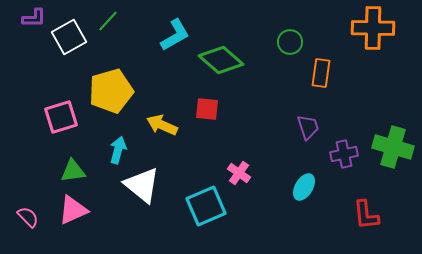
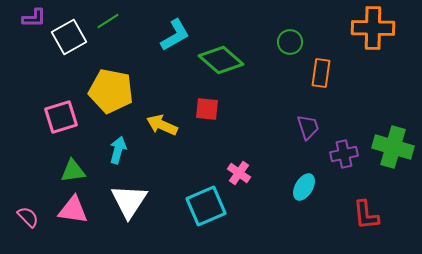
green line: rotated 15 degrees clockwise
yellow pentagon: rotated 27 degrees clockwise
white triangle: moved 13 px left, 16 px down; rotated 24 degrees clockwise
pink triangle: rotated 32 degrees clockwise
